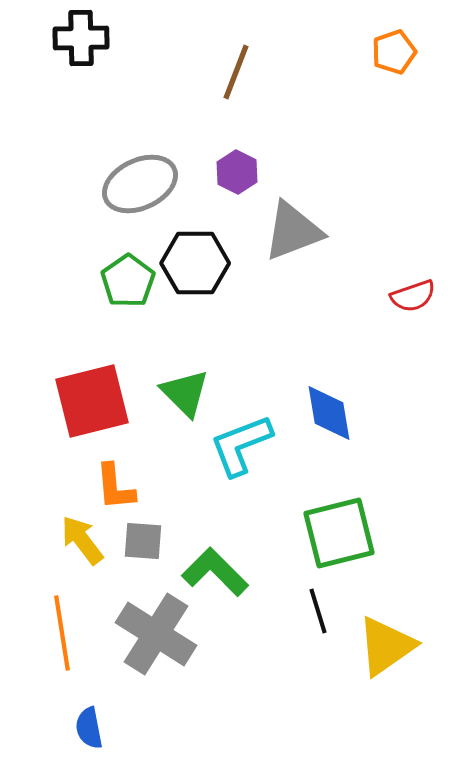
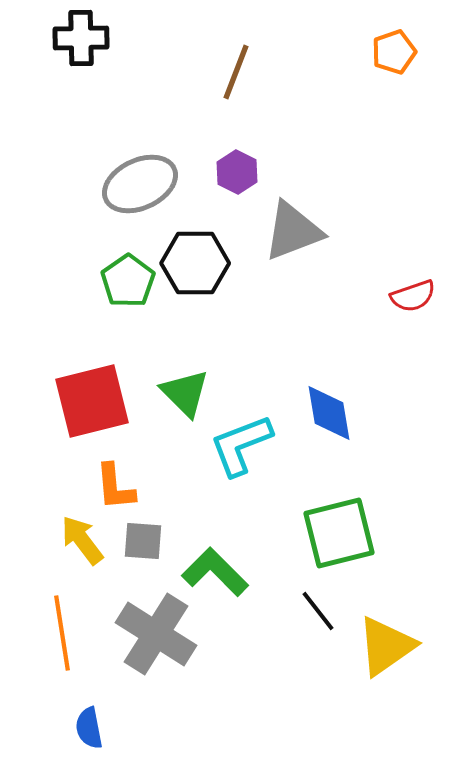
black line: rotated 21 degrees counterclockwise
